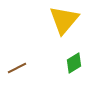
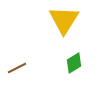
yellow triangle: rotated 8 degrees counterclockwise
